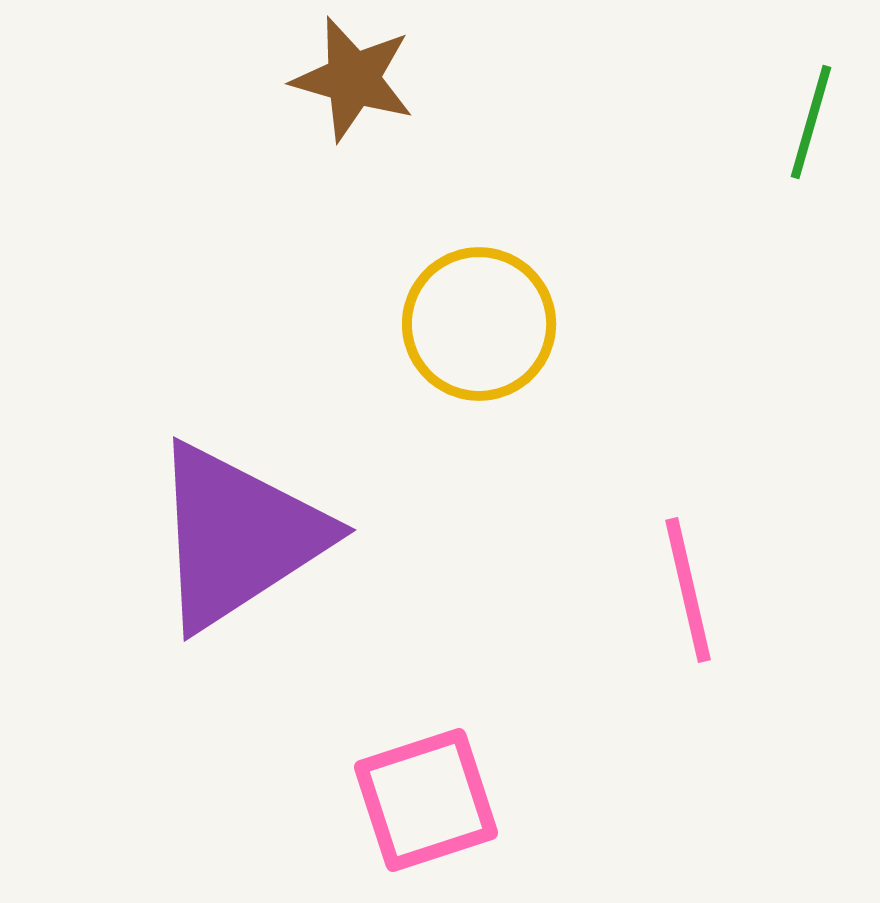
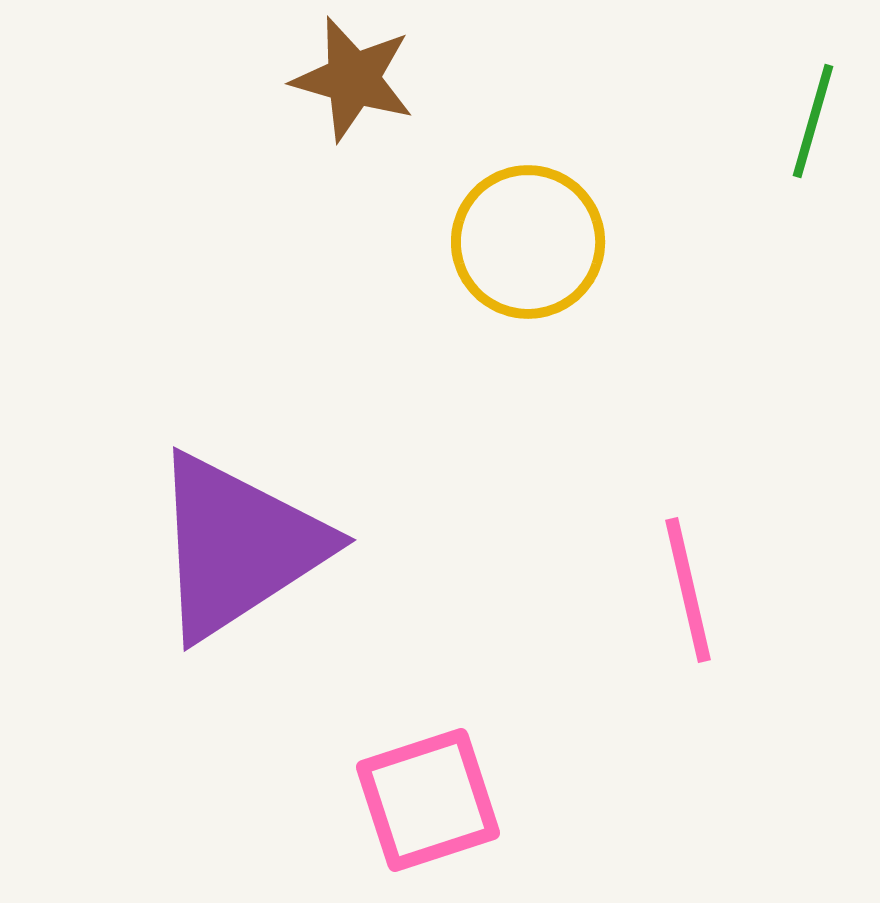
green line: moved 2 px right, 1 px up
yellow circle: moved 49 px right, 82 px up
purple triangle: moved 10 px down
pink square: moved 2 px right
